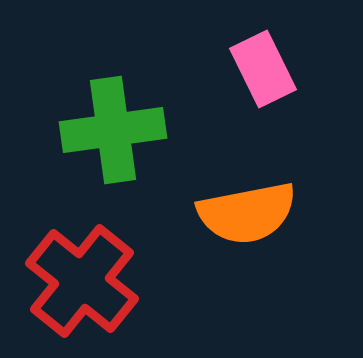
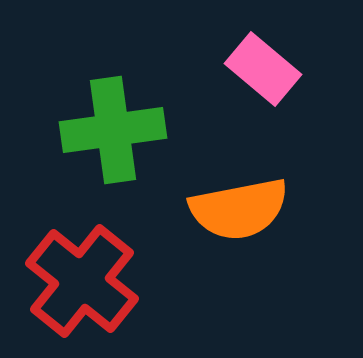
pink rectangle: rotated 24 degrees counterclockwise
orange semicircle: moved 8 px left, 4 px up
